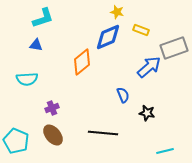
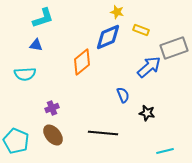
cyan semicircle: moved 2 px left, 5 px up
